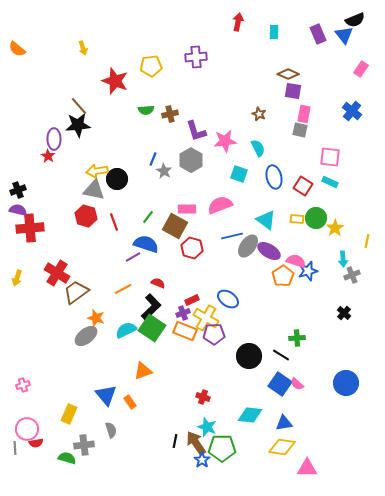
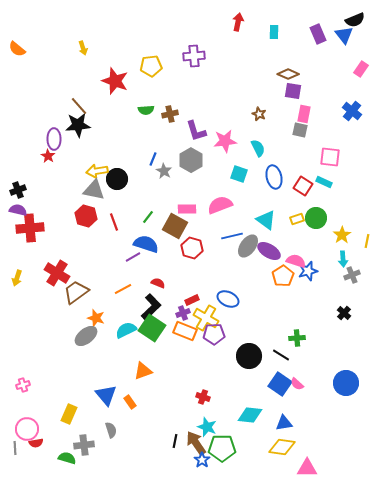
purple cross at (196, 57): moved 2 px left, 1 px up
cyan rectangle at (330, 182): moved 6 px left
yellow rectangle at (297, 219): rotated 24 degrees counterclockwise
yellow star at (335, 228): moved 7 px right, 7 px down
blue ellipse at (228, 299): rotated 10 degrees counterclockwise
